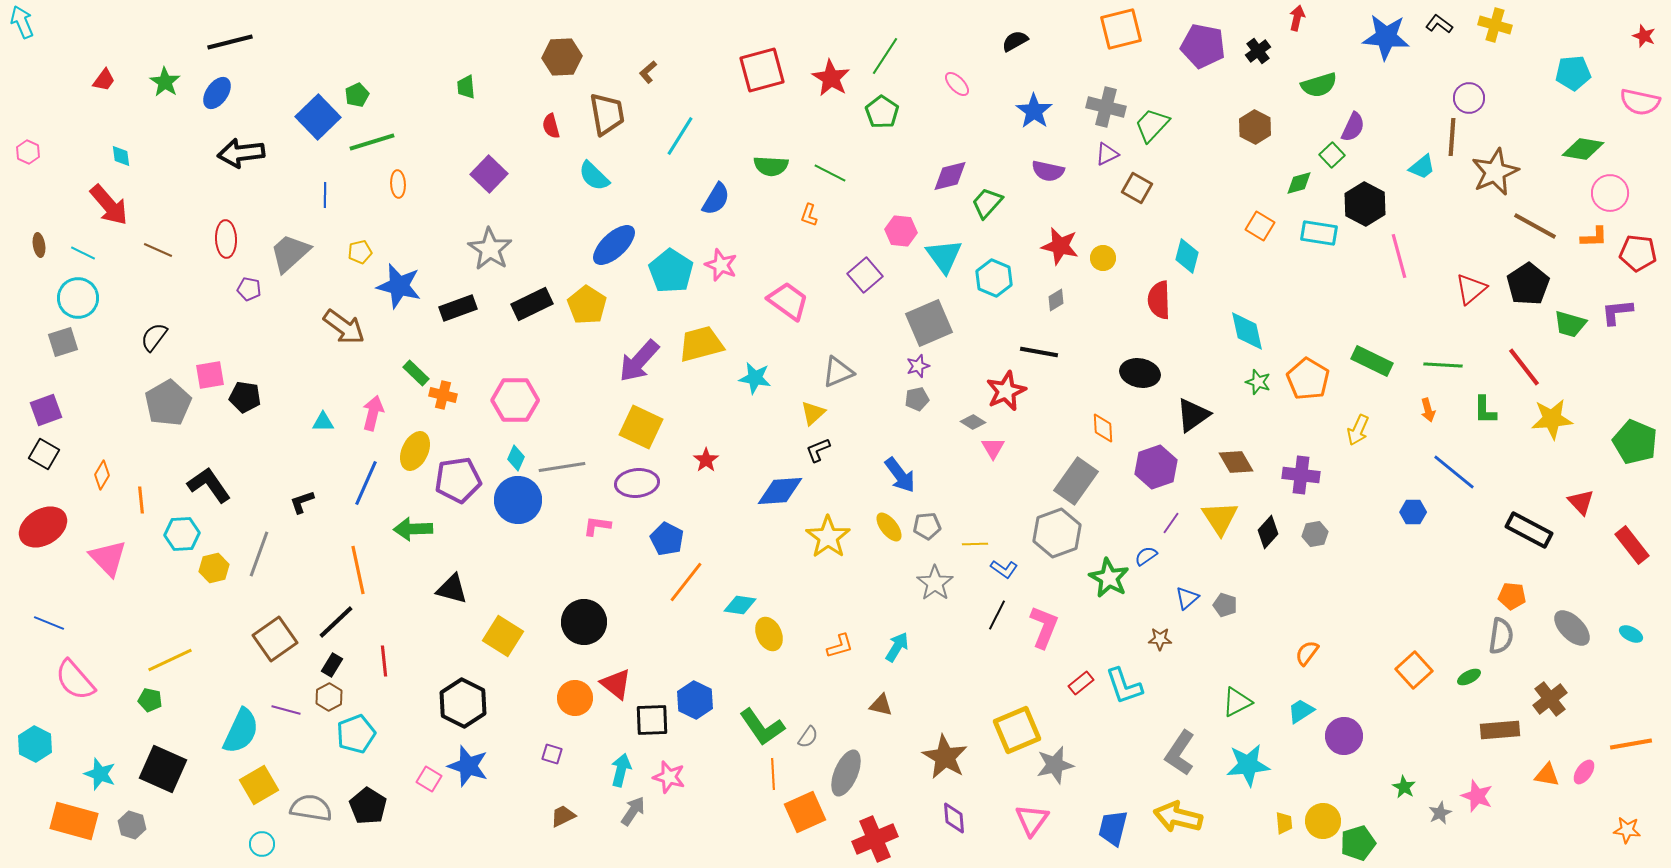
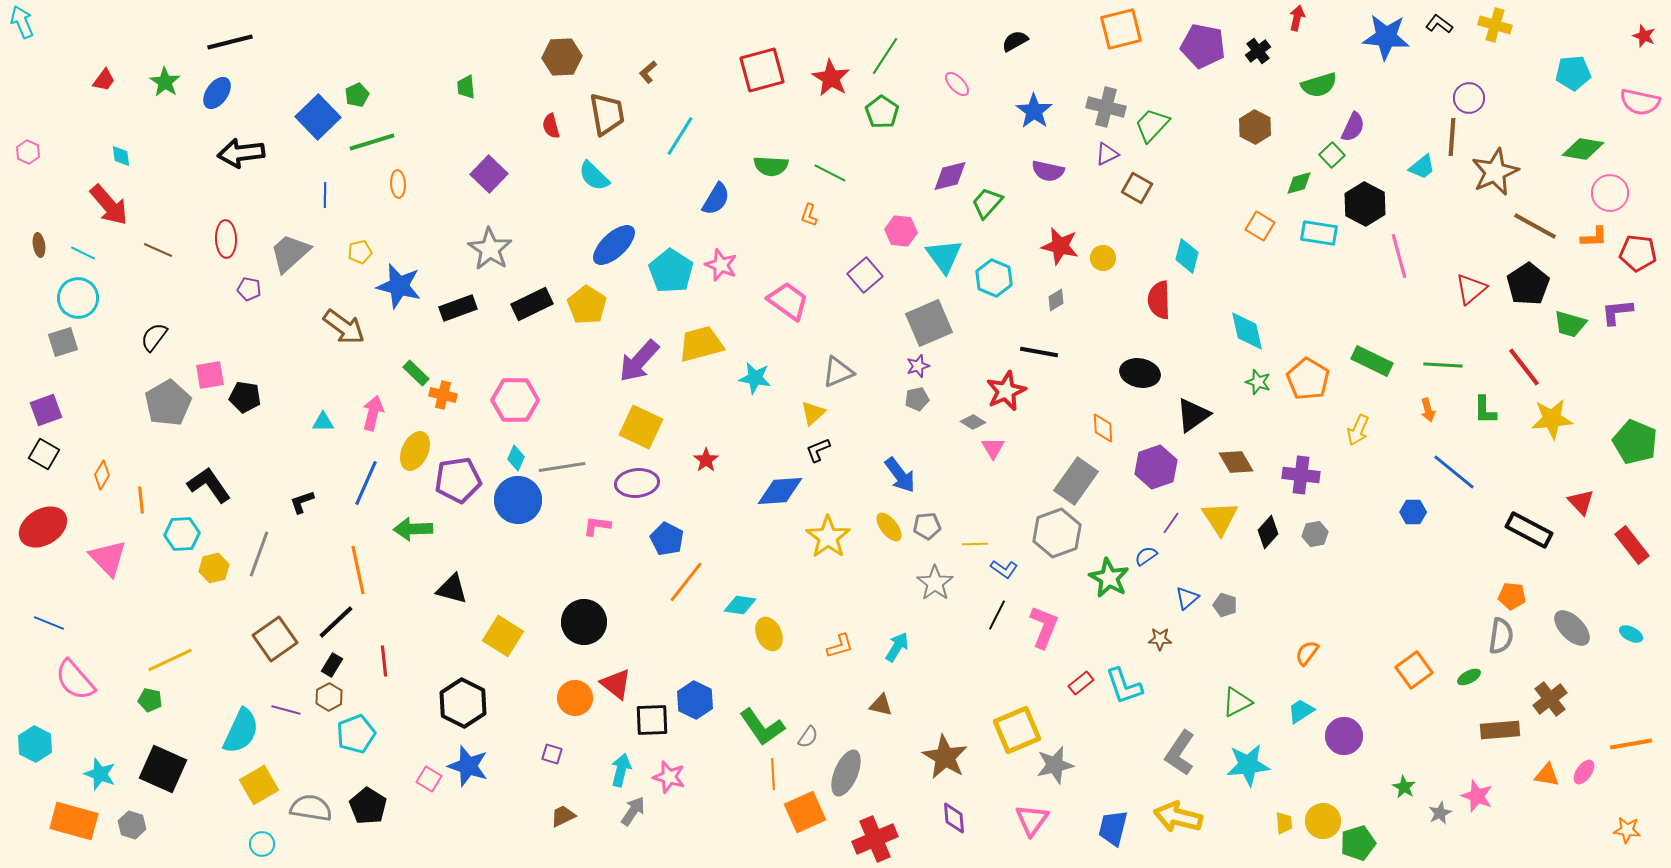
orange square at (1414, 670): rotated 6 degrees clockwise
